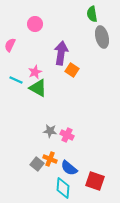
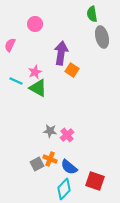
cyan line: moved 1 px down
pink cross: rotated 24 degrees clockwise
gray square: rotated 24 degrees clockwise
blue semicircle: moved 1 px up
cyan diamond: moved 1 px right, 1 px down; rotated 40 degrees clockwise
